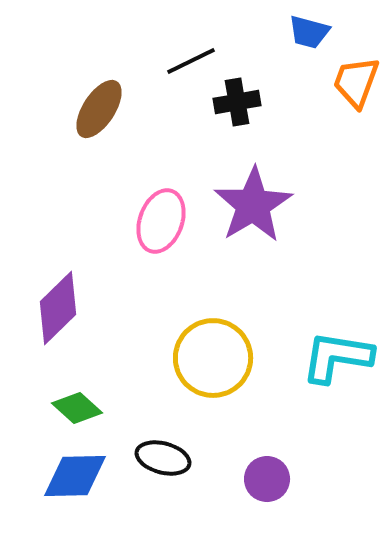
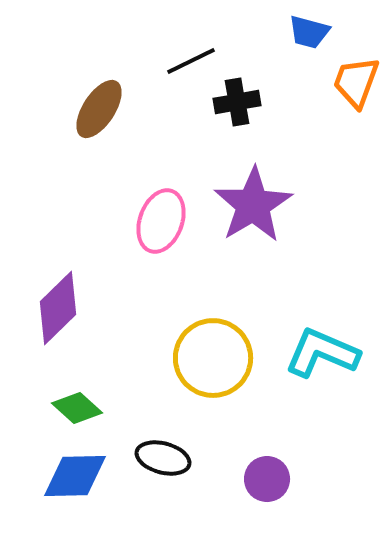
cyan L-shape: moved 15 px left, 4 px up; rotated 14 degrees clockwise
